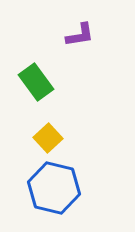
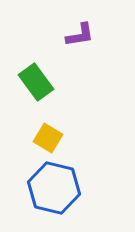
yellow square: rotated 16 degrees counterclockwise
